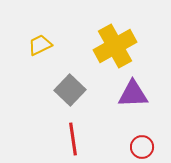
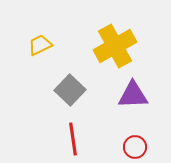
purple triangle: moved 1 px down
red circle: moved 7 px left
